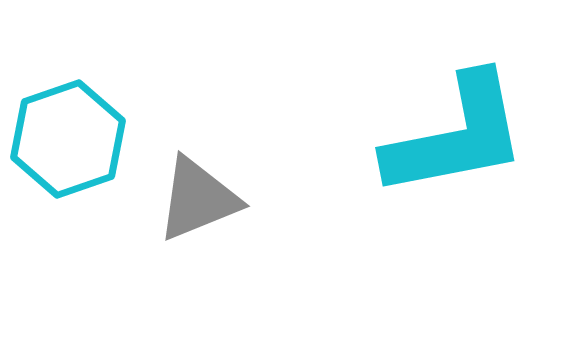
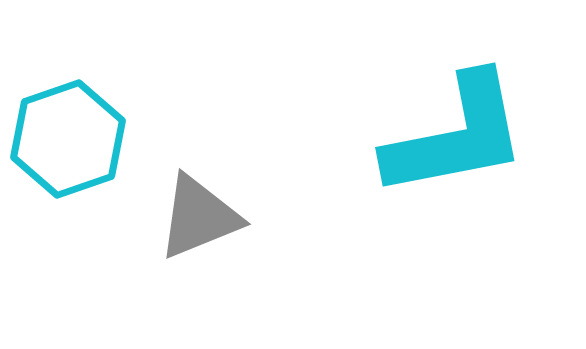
gray triangle: moved 1 px right, 18 px down
